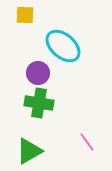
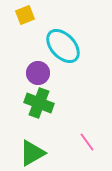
yellow square: rotated 24 degrees counterclockwise
cyan ellipse: rotated 6 degrees clockwise
green cross: rotated 12 degrees clockwise
green triangle: moved 3 px right, 2 px down
